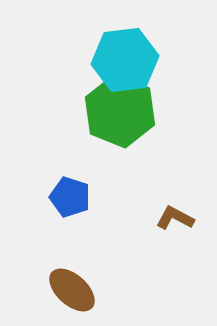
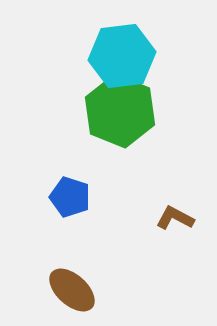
cyan hexagon: moved 3 px left, 4 px up
